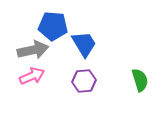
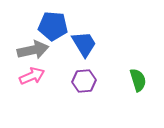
green semicircle: moved 2 px left
